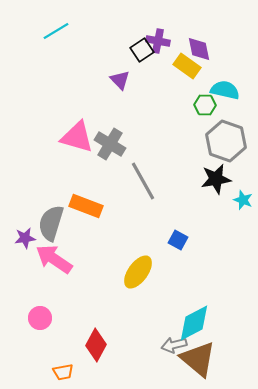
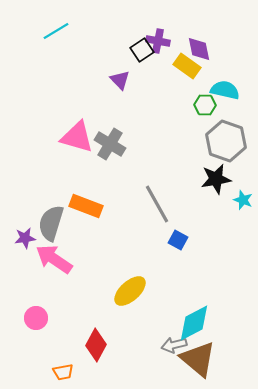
gray line: moved 14 px right, 23 px down
yellow ellipse: moved 8 px left, 19 px down; rotated 12 degrees clockwise
pink circle: moved 4 px left
